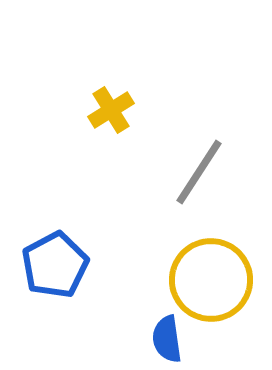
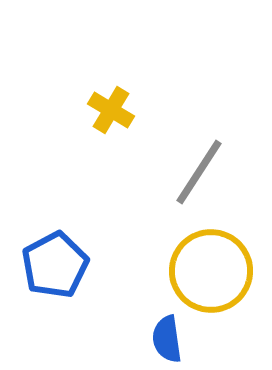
yellow cross: rotated 27 degrees counterclockwise
yellow circle: moved 9 px up
